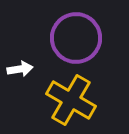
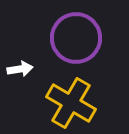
yellow cross: moved 3 px down
